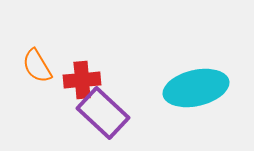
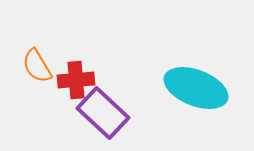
red cross: moved 6 px left
cyan ellipse: rotated 34 degrees clockwise
